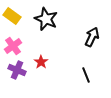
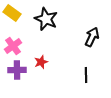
yellow rectangle: moved 3 px up
red star: rotated 16 degrees clockwise
purple cross: rotated 24 degrees counterclockwise
black line: rotated 21 degrees clockwise
